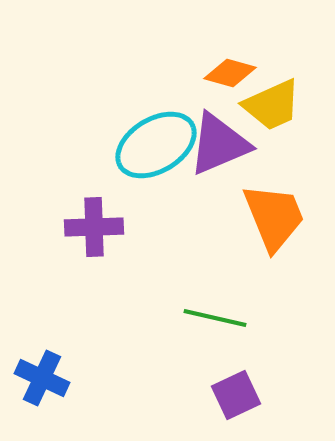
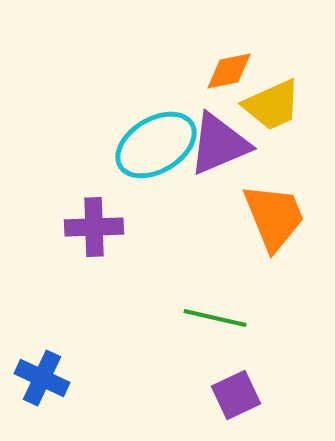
orange diamond: moved 1 px left, 2 px up; rotated 27 degrees counterclockwise
